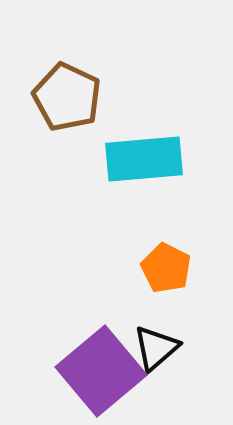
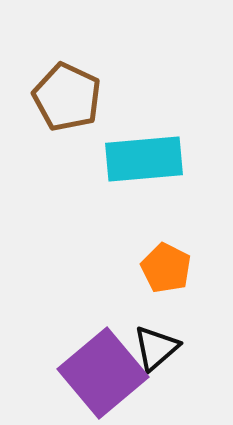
purple square: moved 2 px right, 2 px down
